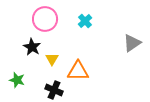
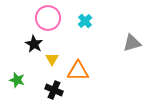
pink circle: moved 3 px right, 1 px up
gray triangle: rotated 18 degrees clockwise
black star: moved 2 px right, 3 px up
